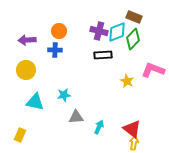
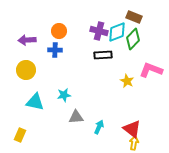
pink L-shape: moved 2 px left
